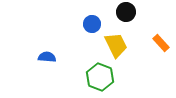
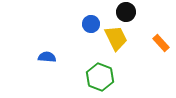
blue circle: moved 1 px left
yellow trapezoid: moved 7 px up
